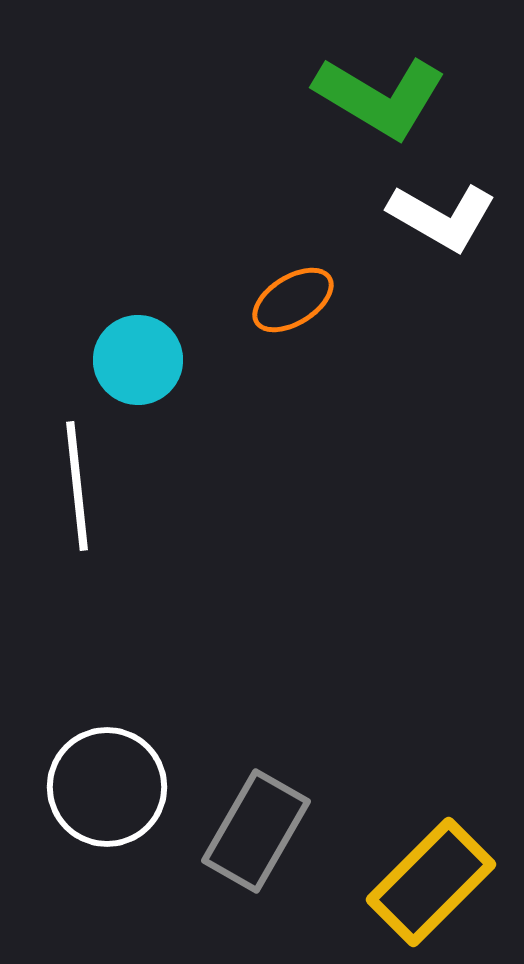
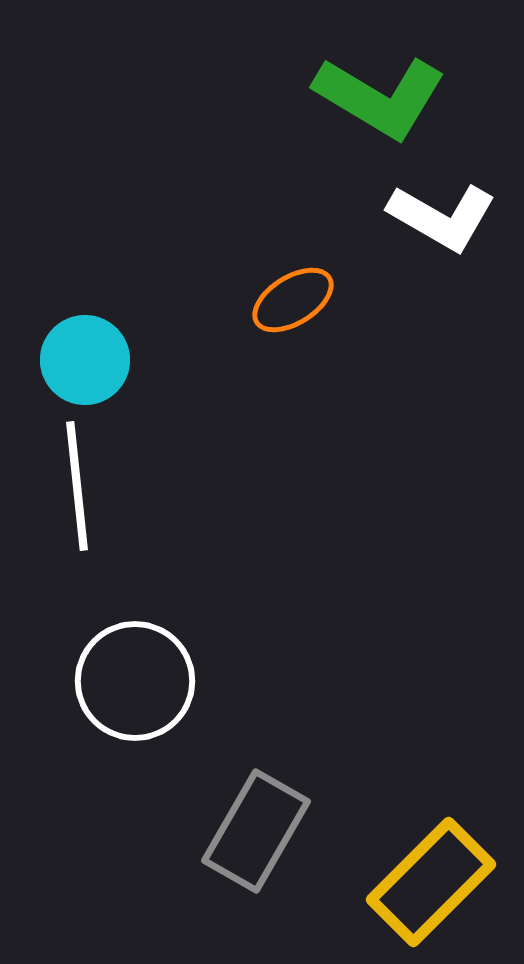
cyan circle: moved 53 px left
white circle: moved 28 px right, 106 px up
